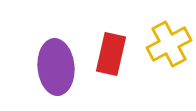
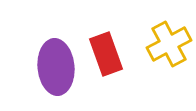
red rectangle: moved 5 px left; rotated 33 degrees counterclockwise
